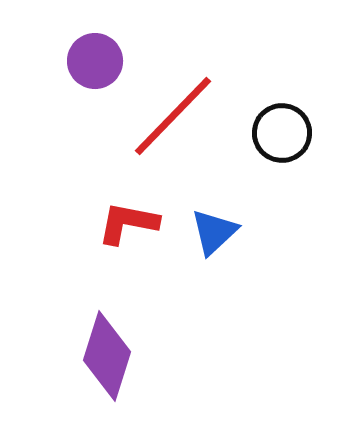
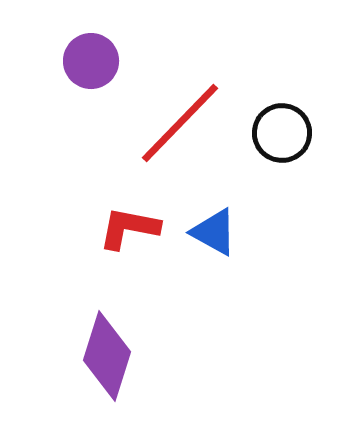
purple circle: moved 4 px left
red line: moved 7 px right, 7 px down
red L-shape: moved 1 px right, 5 px down
blue triangle: rotated 48 degrees counterclockwise
